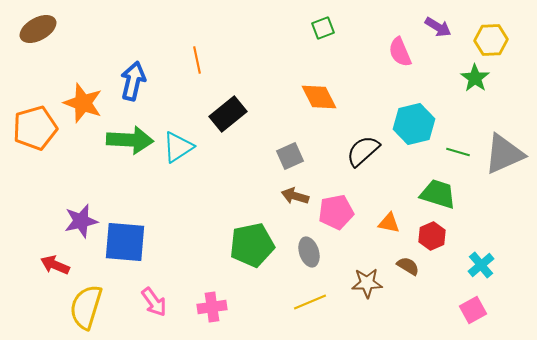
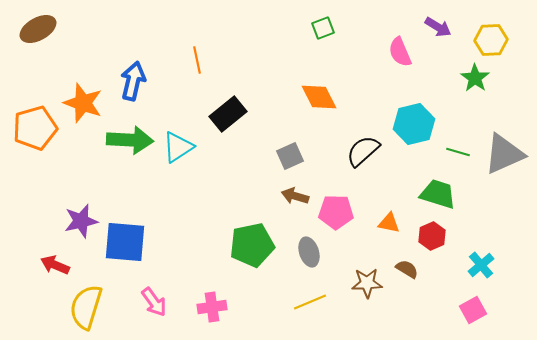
pink pentagon: rotated 12 degrees clockwise
brown semicircle: moved 1 px left, 3 px down
